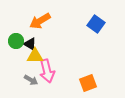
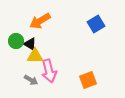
blue square: rotated 24 degrees clockwise
pink arrow: moved 2 px right
orange square: moved 3 px up
